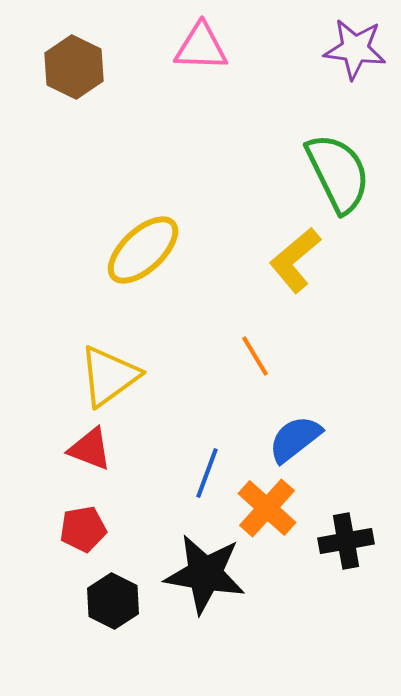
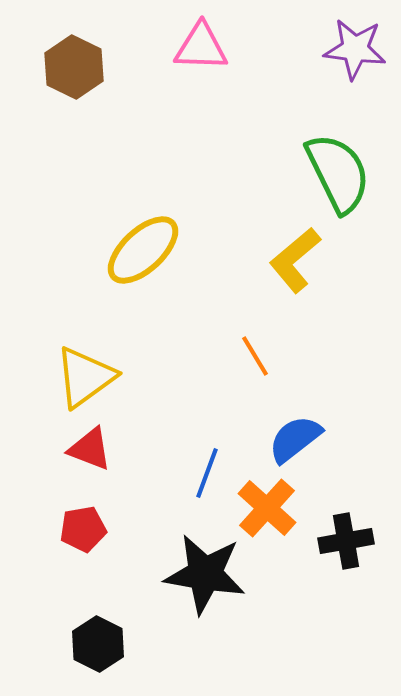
yellow triangle: moved 24 px left, 1 px down
black hexagon: moved 15 px left, 43 px down
